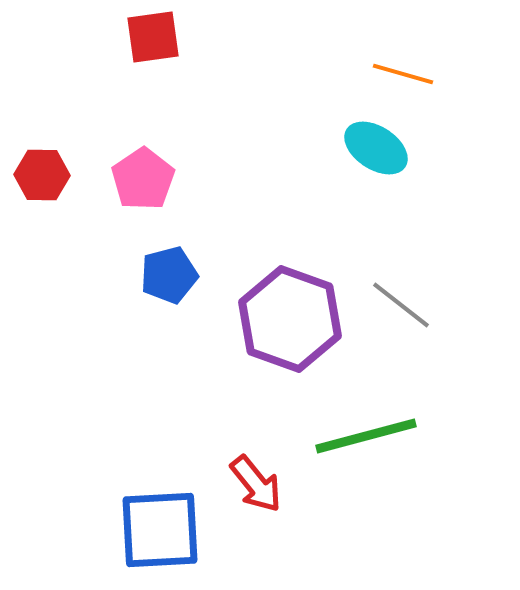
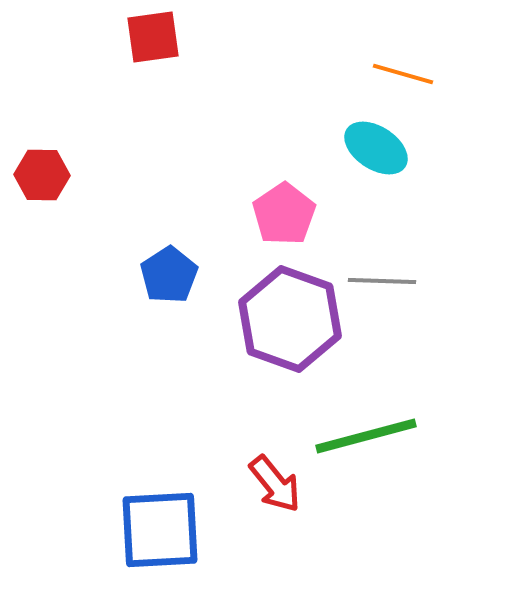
pink pentagon: moved 141 px right, 35 px down
blue pentagon: rotated 18 degrees counterclockwise
gray line: moved 19 px left, 24 px up; rotated 36 degrees counterclockwise
red arrow: moved 19 px right
